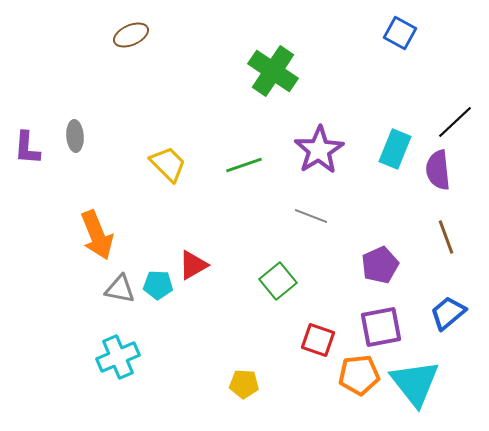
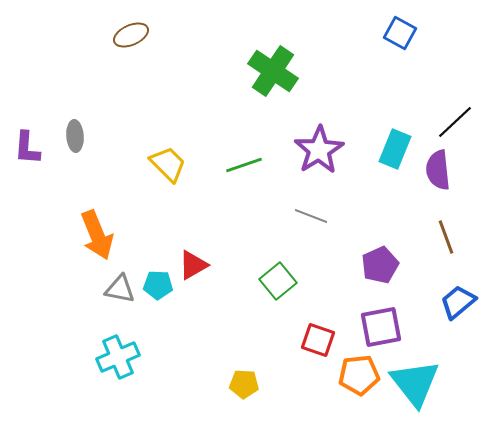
blue trapezoid: moved 10 px right, 11 px up
